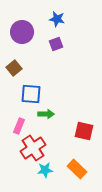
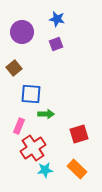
red square: moved 5 px left, 3 px down; rotated 30 degrees counterclockwise
